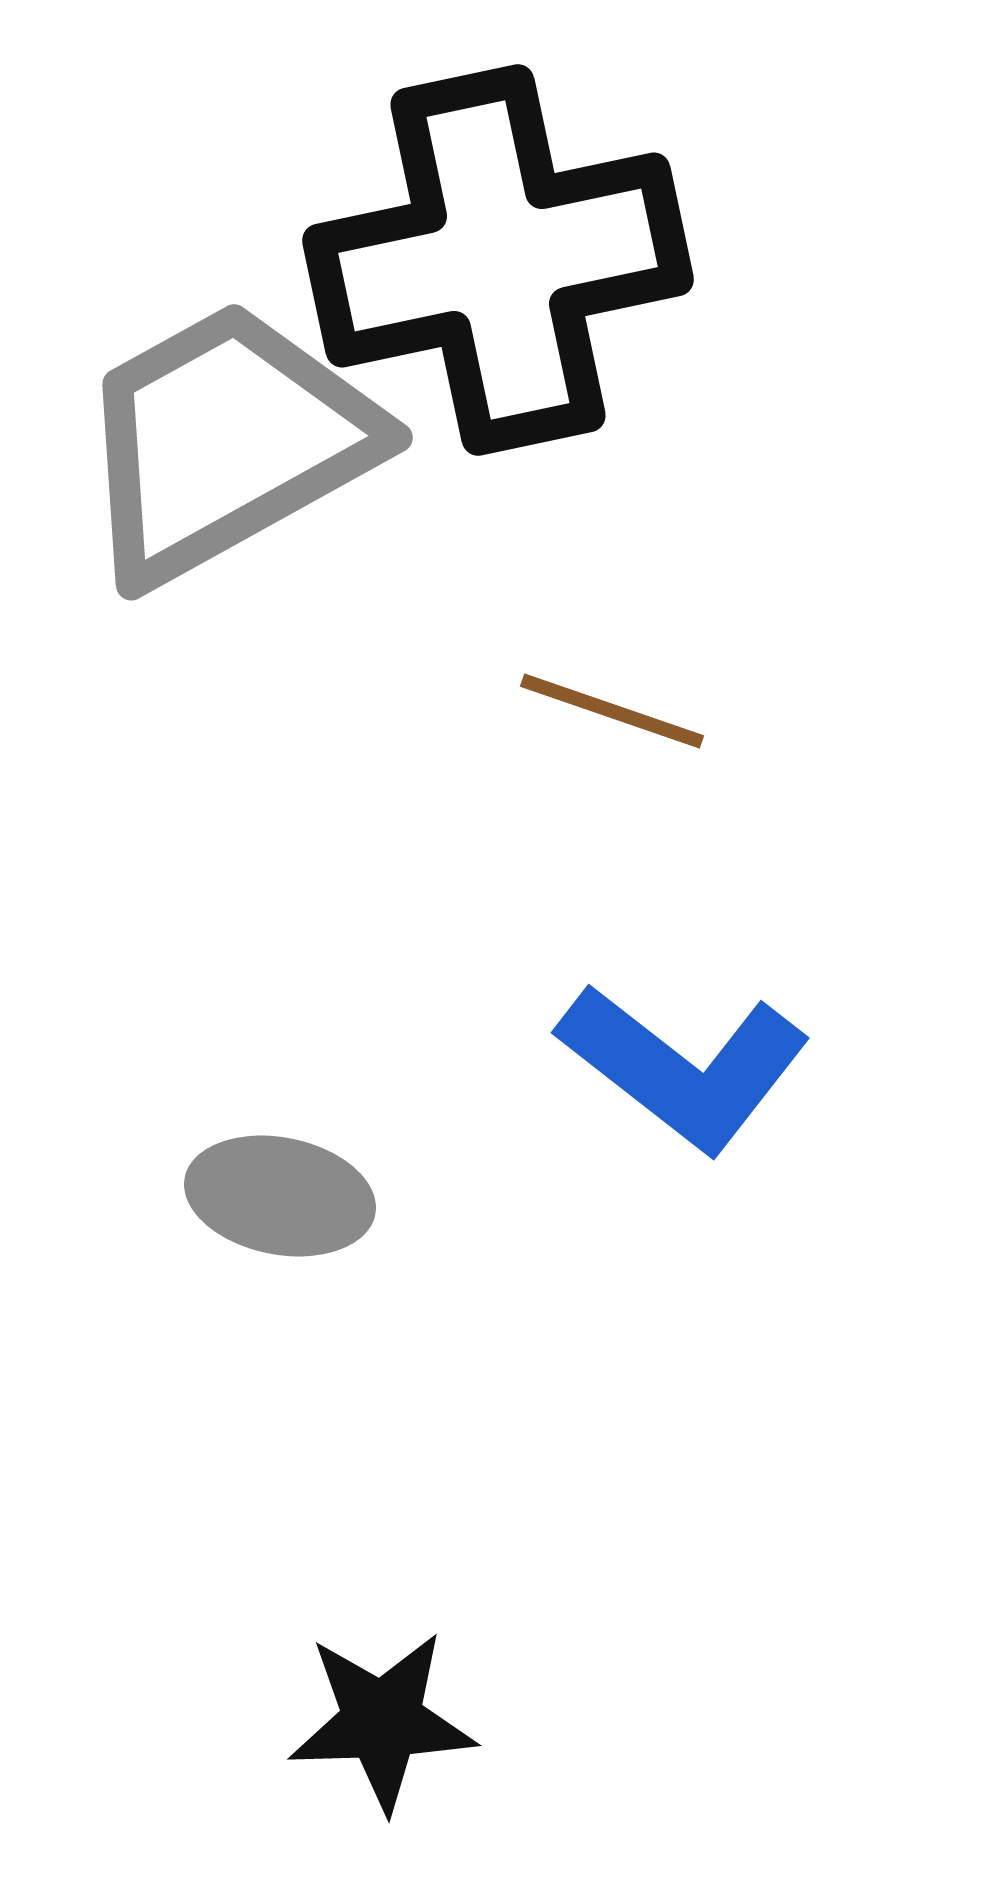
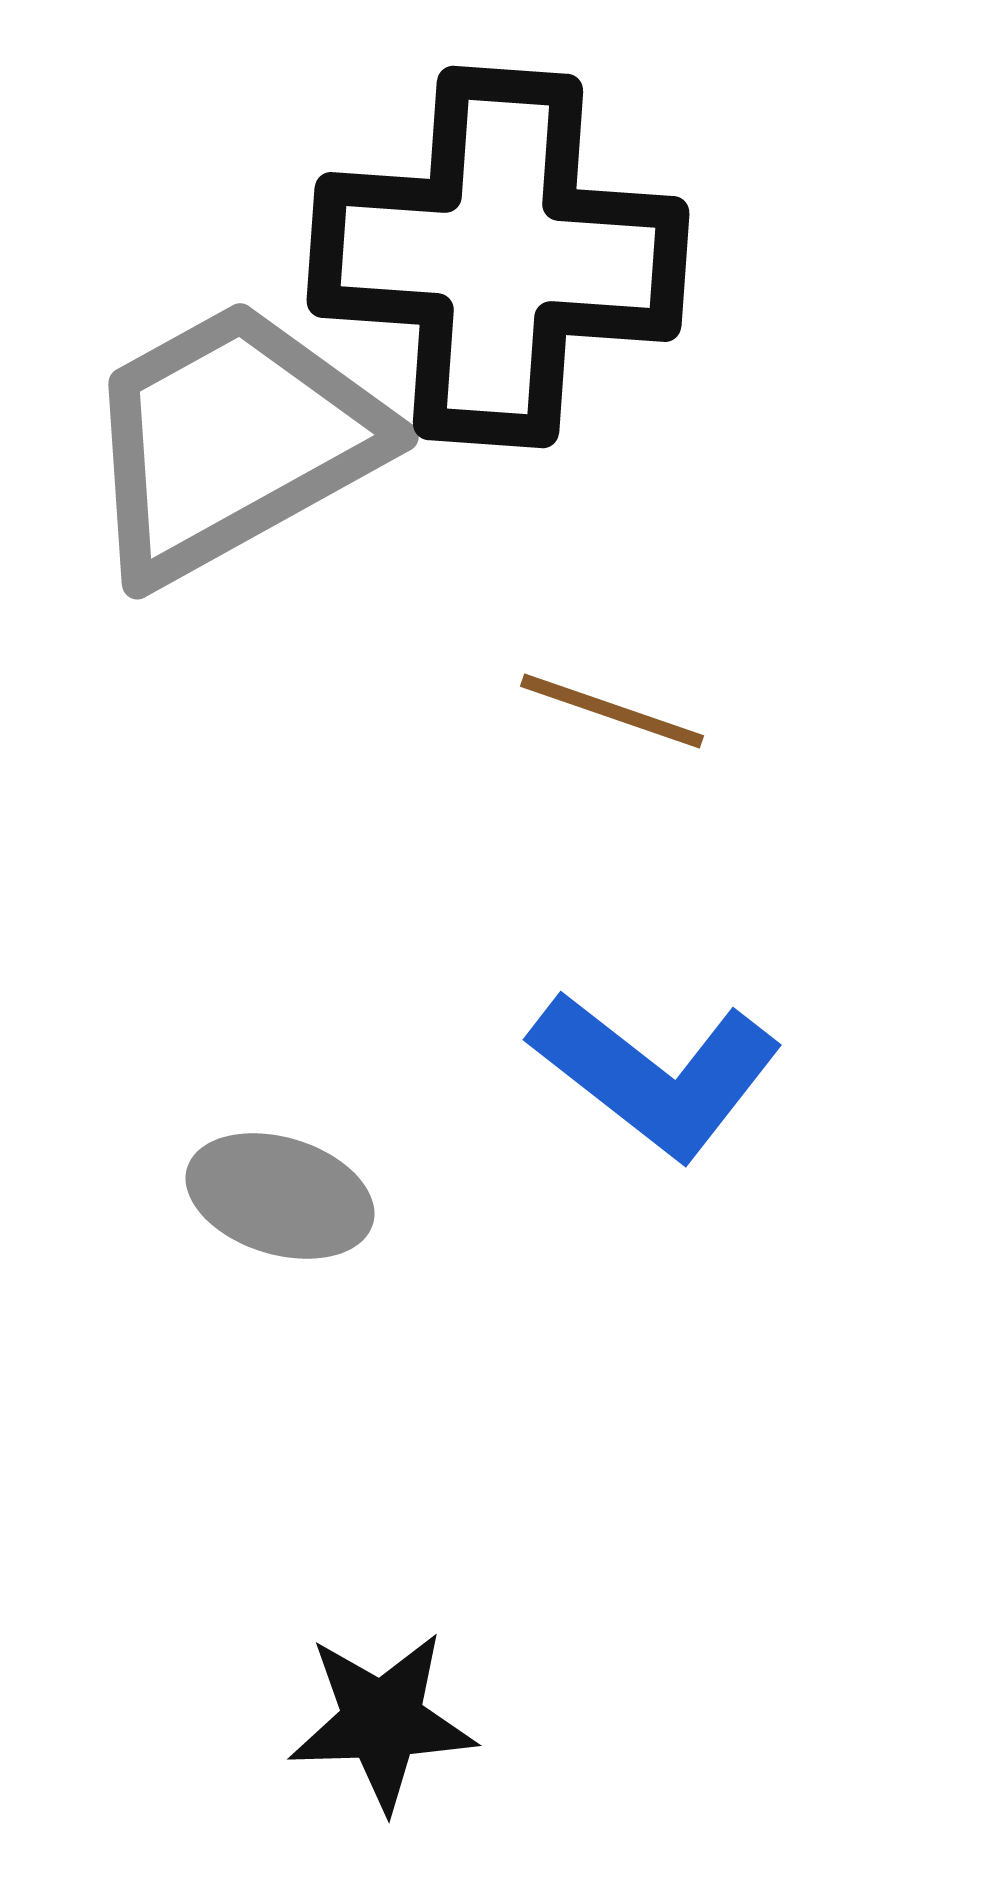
black cross: moved 3 px up; rotated 16 degrees clockwise
gray trapezoid: moved 6 px right, 1 px up
blue L-shape: moved 28 px left, 7 px down
gray ellipse: rotated 6 degrees clockwise
